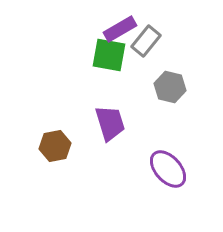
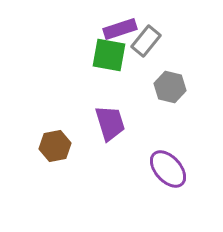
purple rectangle: rotated 12 degrees clockwise
